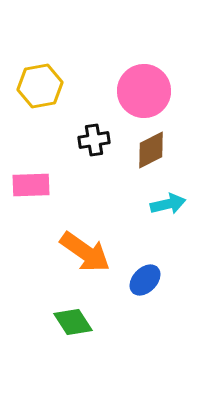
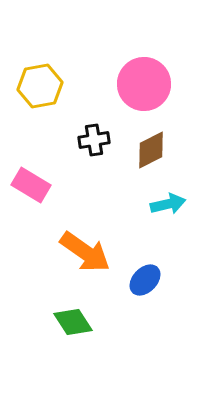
pink circle: moved 7 px up
pink rectangle: rotated 33 degrees clockwise
